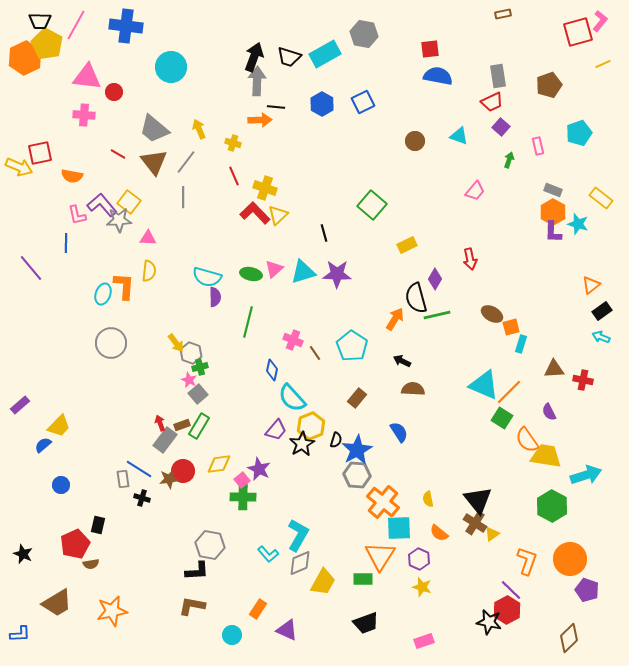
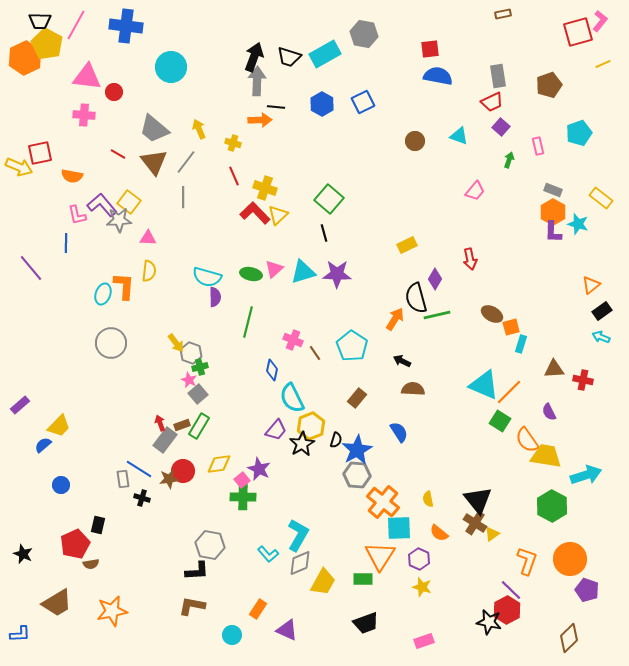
green square at (372, 205): moved 43 px left, 6 px up
cyan semicircle at (292, 398): rotated 16 degrees clockwise
green square at (502, 418): moved 2 px left, 3 px down
